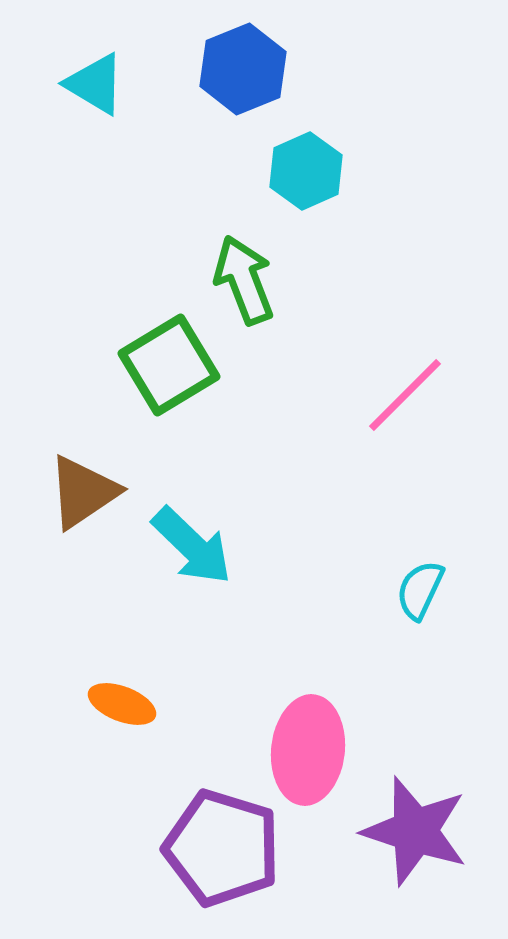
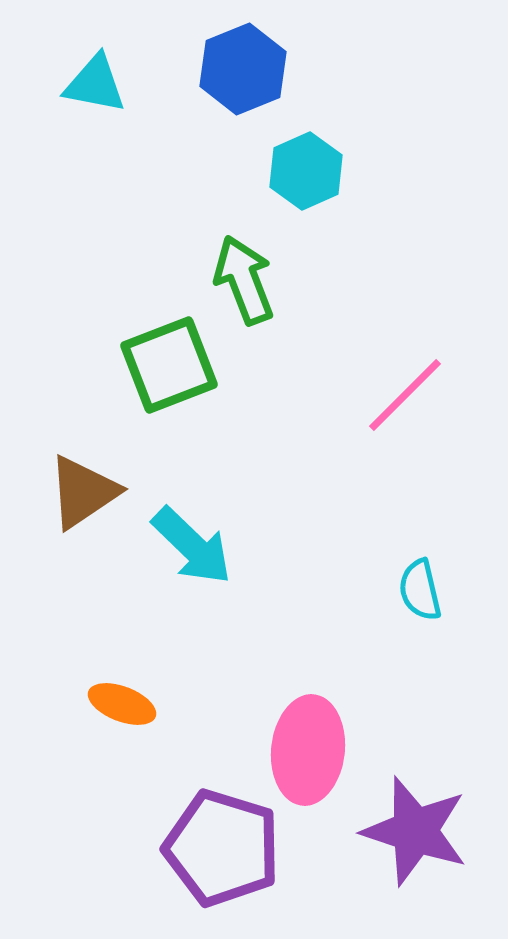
cyan triangle: rotated 20 degrees counterclockwise
green square: rotated 10 degrees clockwise
cyan semicircle: rotated 38 degrees counterclockwise
